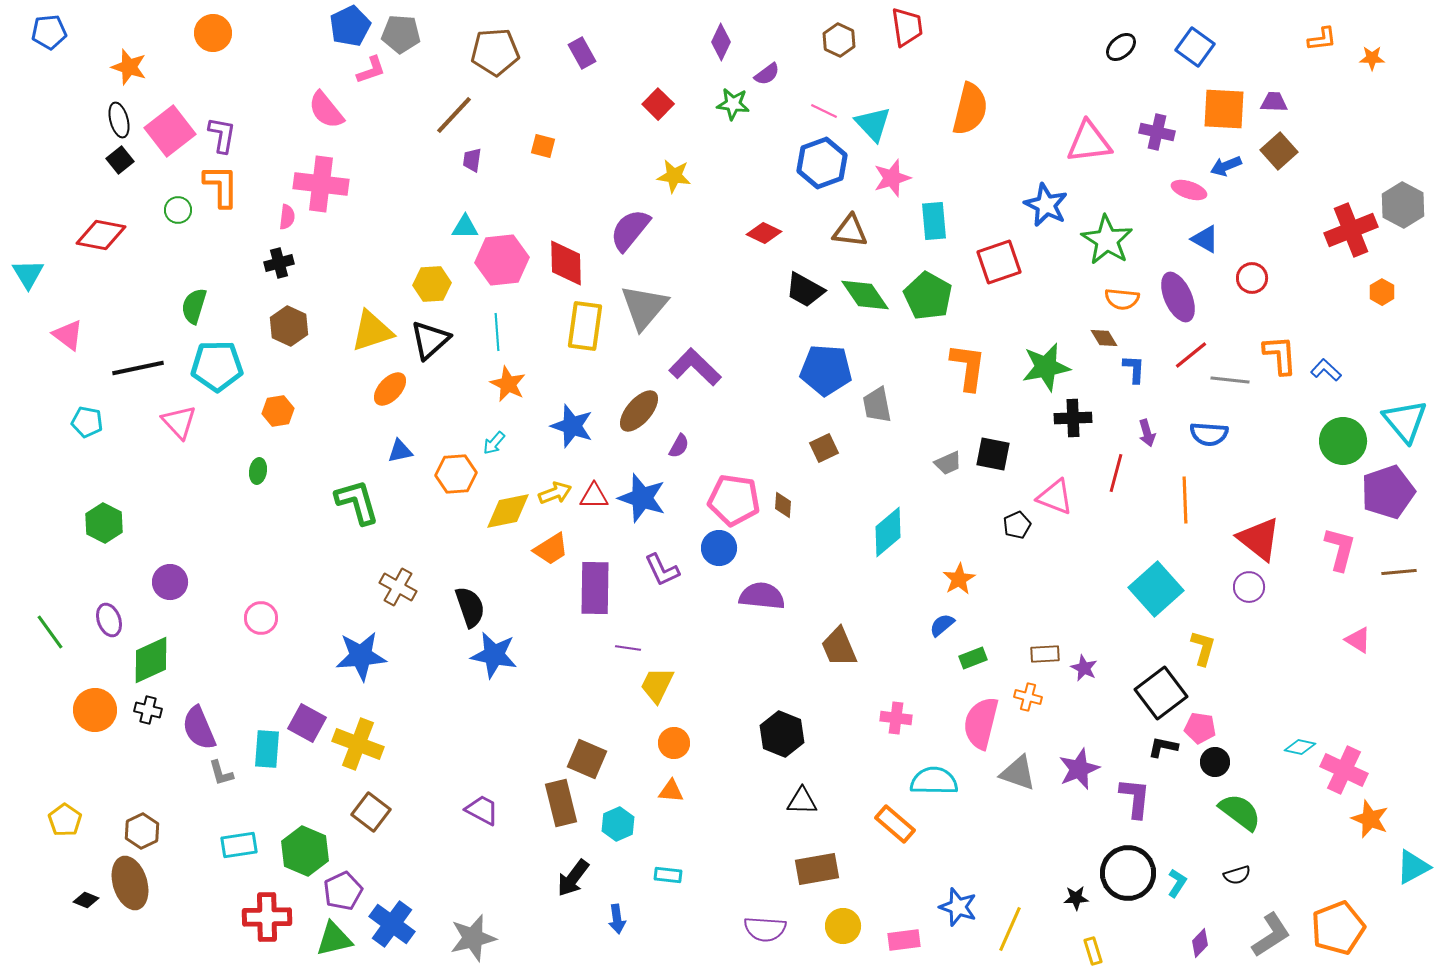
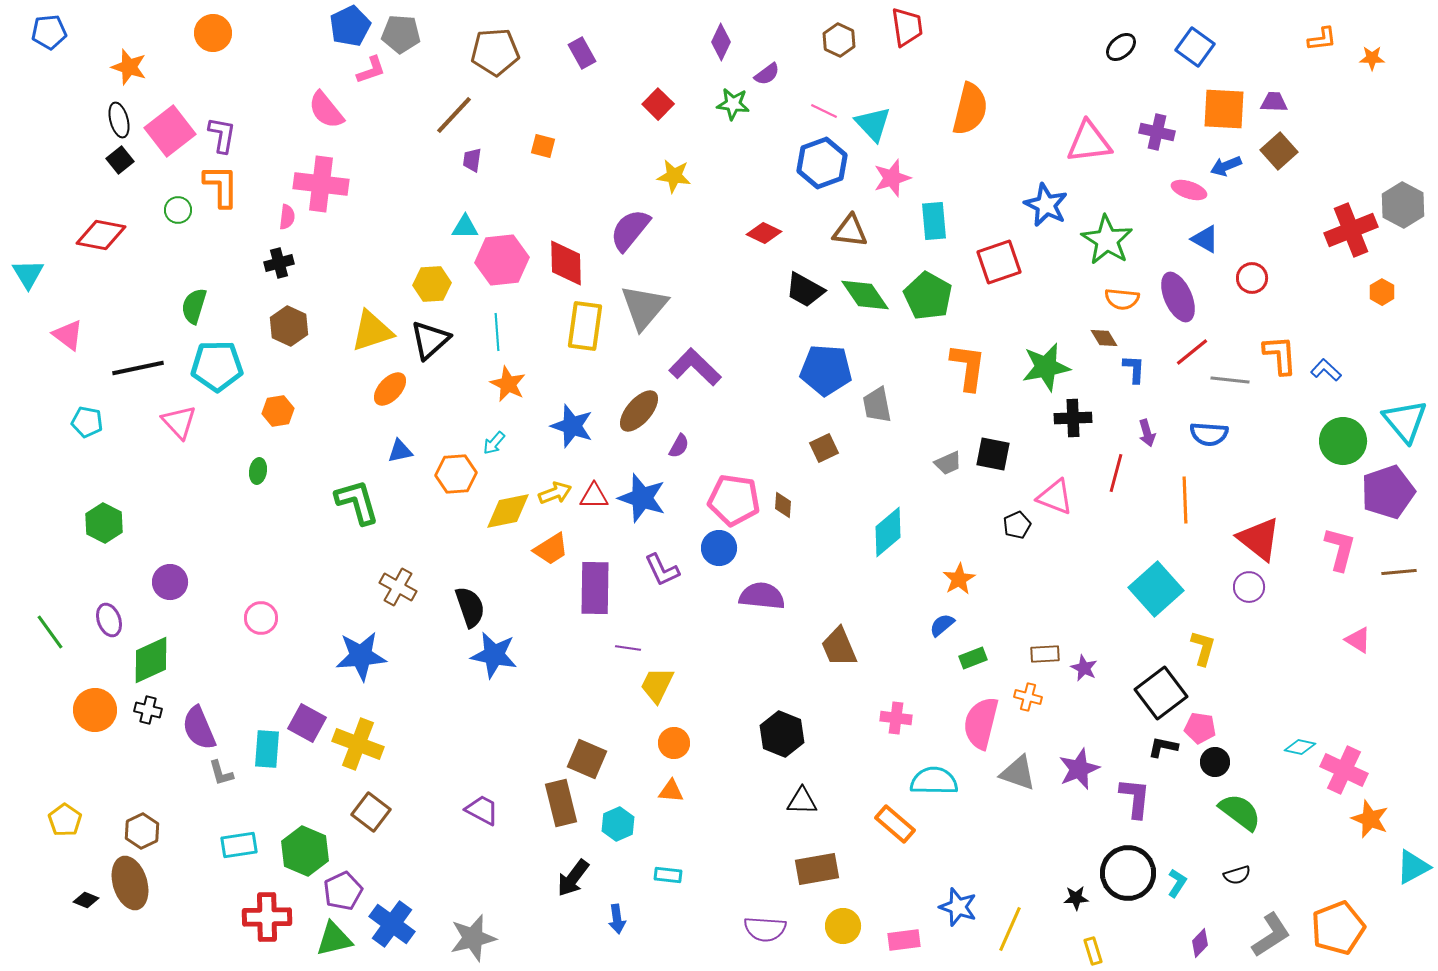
red line at (1191, 355): moved 1 px right, 3 px up
